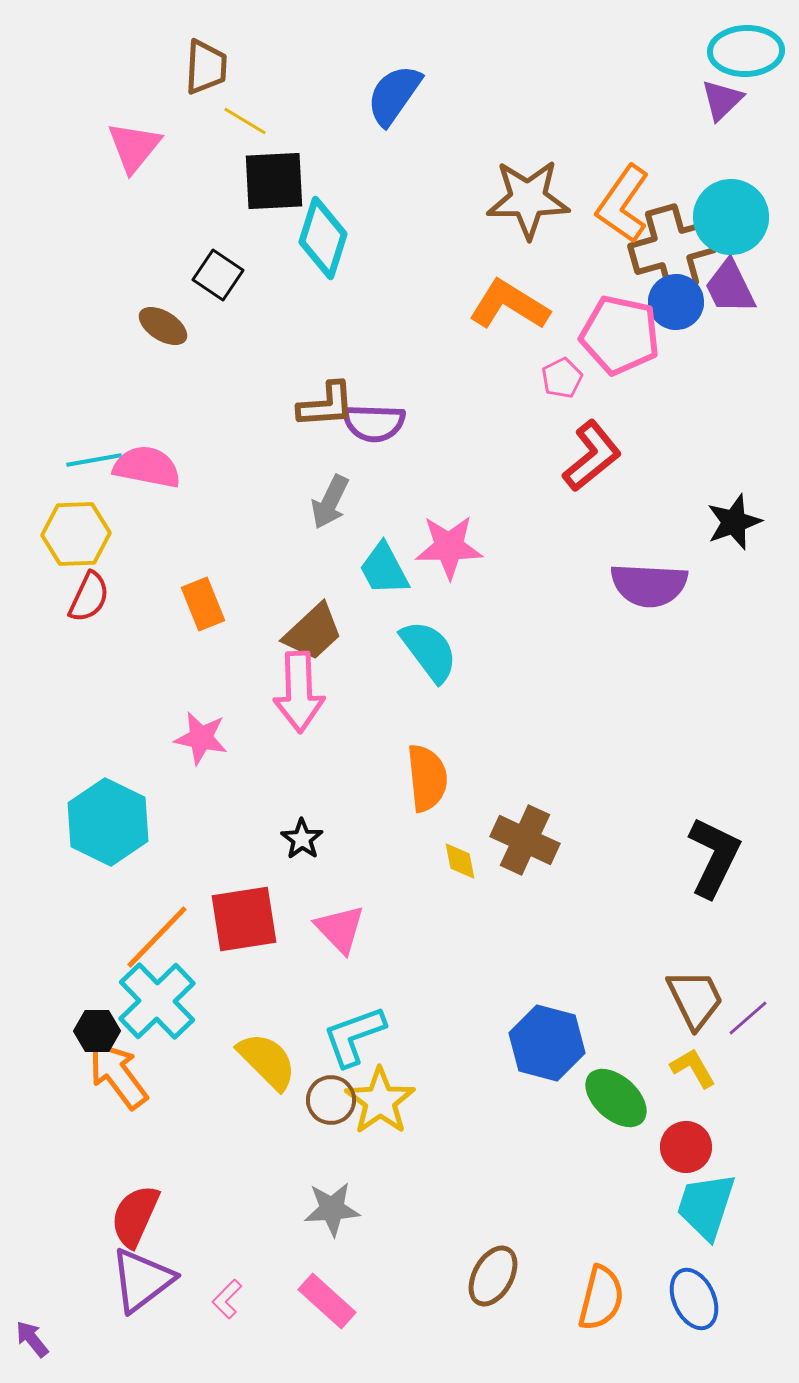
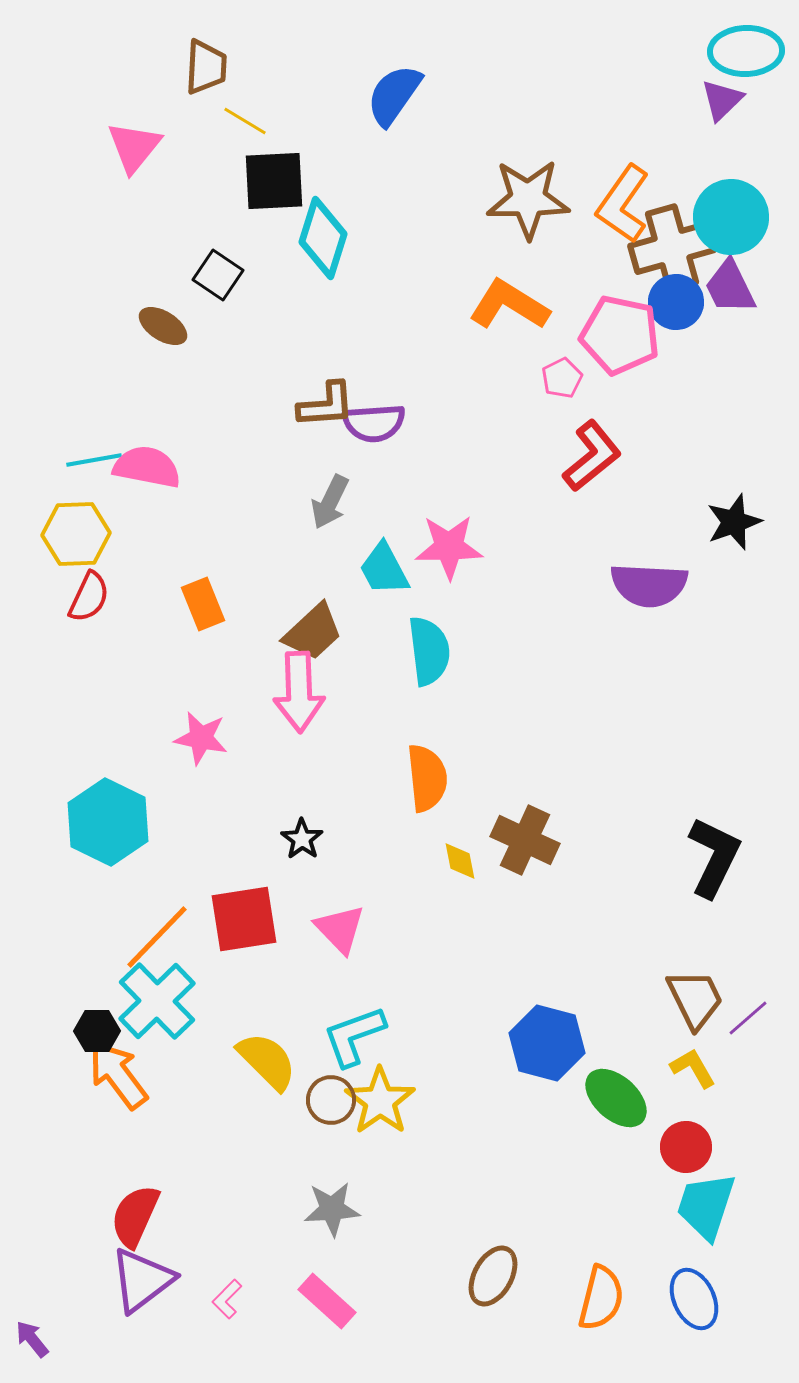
purple semicircle at (374, 423): rotated 6 degrees counterclockwise
cyan semicircle at (429, 651): rotated 30 degrees clockwise
